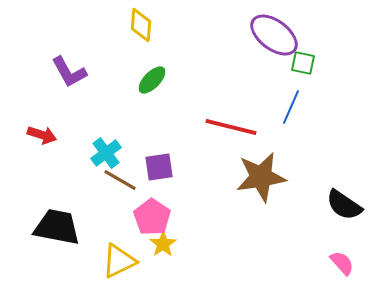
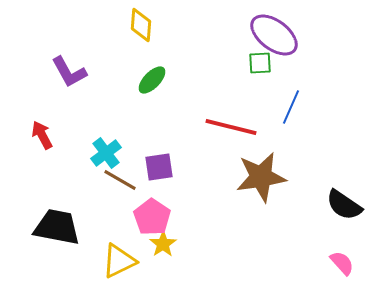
green square: moved 43 px left; rotated 15 degrees counterclockwise
red arrow: rotated 136 degrees counterclockwise
